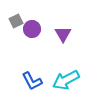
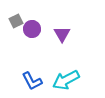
purple triangle: moved 1 px left
